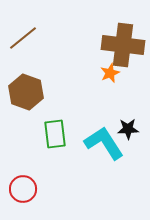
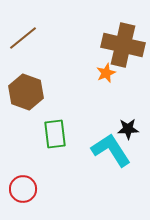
brown cross: rotated 6 degrees clockwise
orange star: moved 4 px left
cyan L-shape: moved 7 px right, 7 px down
